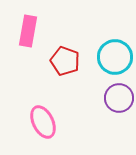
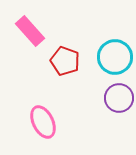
pink rectangle: moved 2 px right; rotated 52 degrees counterclockwise
